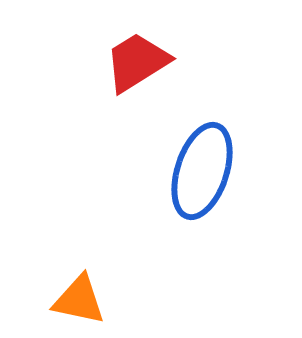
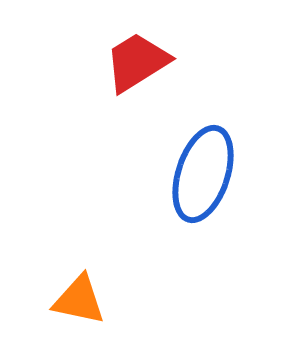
blue ellipse: moved 1 px right, 3 px down
